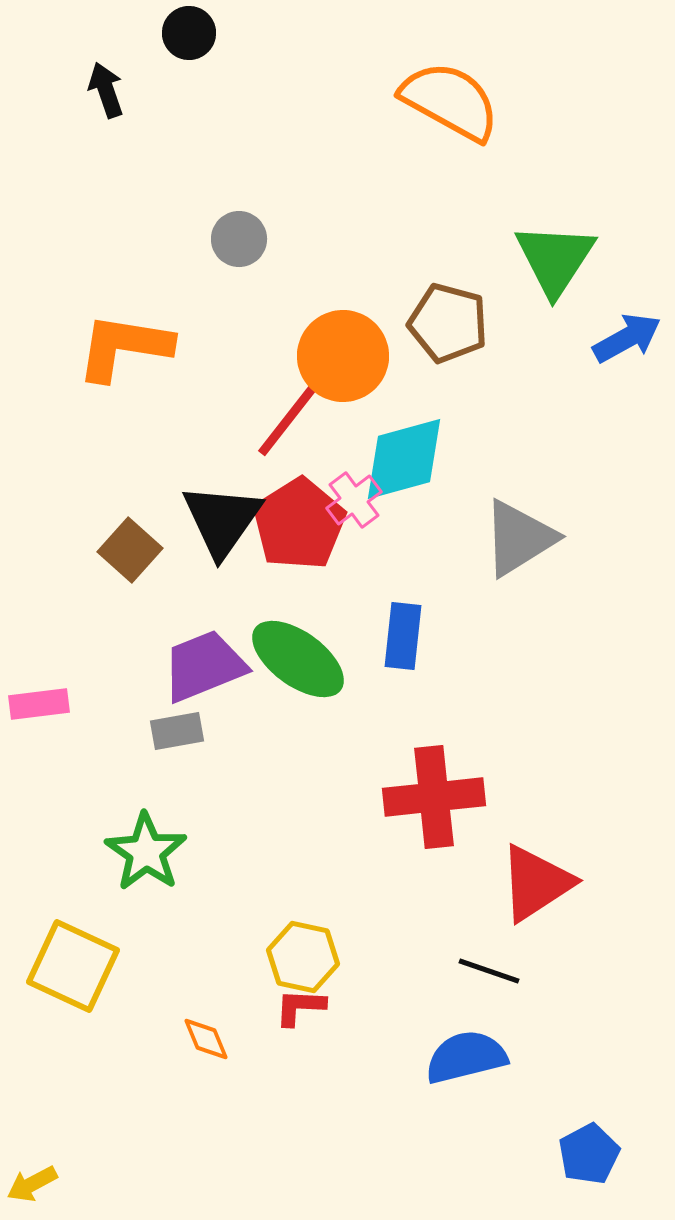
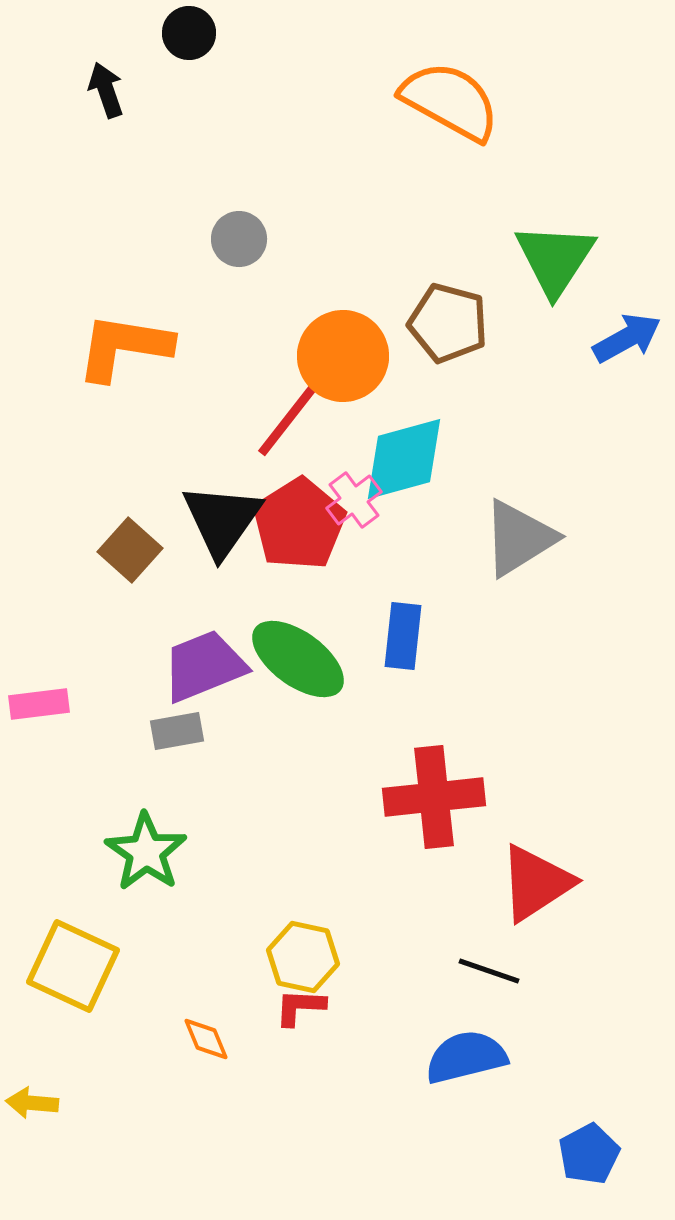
yellow arrow: moved 81 px up; rotated 33 degrees clockwise
